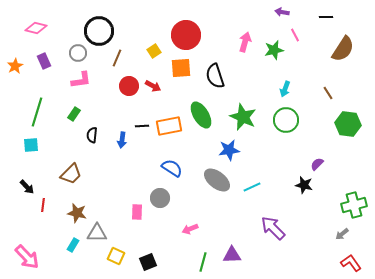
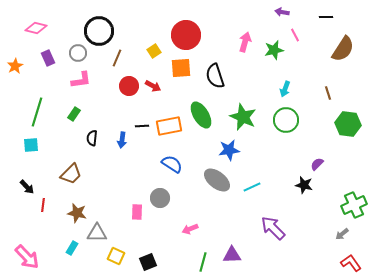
purple rectangle at (44, 61): moved 4 px right, 3 px up
brown line at (328, 93): rotated 16 degrees clockwise
black semicircle at (92, 135): moved 3 px down
blue semicircle at (172, 168): moved 4 px up
green cross at (354, 205): rotated 10 degrees counterclockwise
cyan rectangle at (73, 245): moved 1 px left, 3 px down
